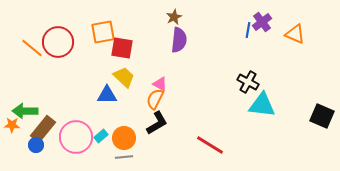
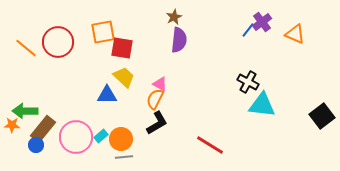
blue line: rotated 28 degrees clockwise
orange line: moved 6 px left
black square: rotated 30 degrees clockwise
orange circle: moved 3 px left, 1 px down
